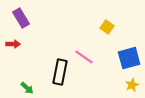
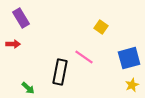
yellow square: moved 6 px left
green arrow: moved 1 px right
